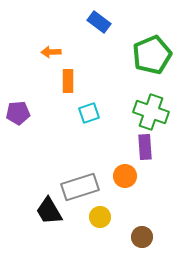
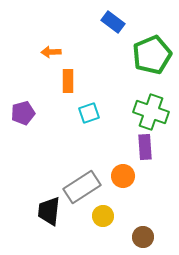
blue rectangle: moved 14 px right
purple pentagon: moved 5 px right; rotated 10 degrees counterclockwise
orange circle: moved 2 px left
gray rectangle: moved 2 px right; rotated 15 degrees counterclockwise
black trapezoid: rotated 36 degrees clockwise
yellow circle: moved 3 px right, 1 px up
brown circle: moved 1 px right
